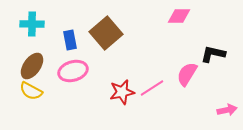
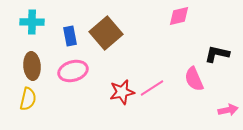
pink diamond: rotated 15 degrees counterclockwise
cyan cross: moved 2 px up
blue rectangle: moved 4 px up
black L-shape: moved 4 px right
brown ellipse: rotated 40 degrees counterclockwise
pink semicircle: moved 7 px right, 5 px down; rotated 55 degrees counterclockwise
yellow semicircle: moved 3 px left, 8 px down; rotated 105 degrees counterclockwise
pink arrow: moved 1 px right
